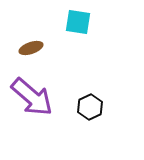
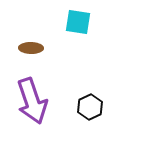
brown ellipse: rotated 20 degrees clockwise
purple arrow: moved 4 px down; rotated 30 degrees clockwise
